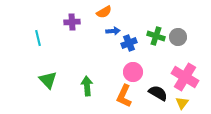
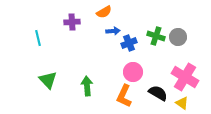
yellow triangle: rotated 32 degrees counterclockwise
